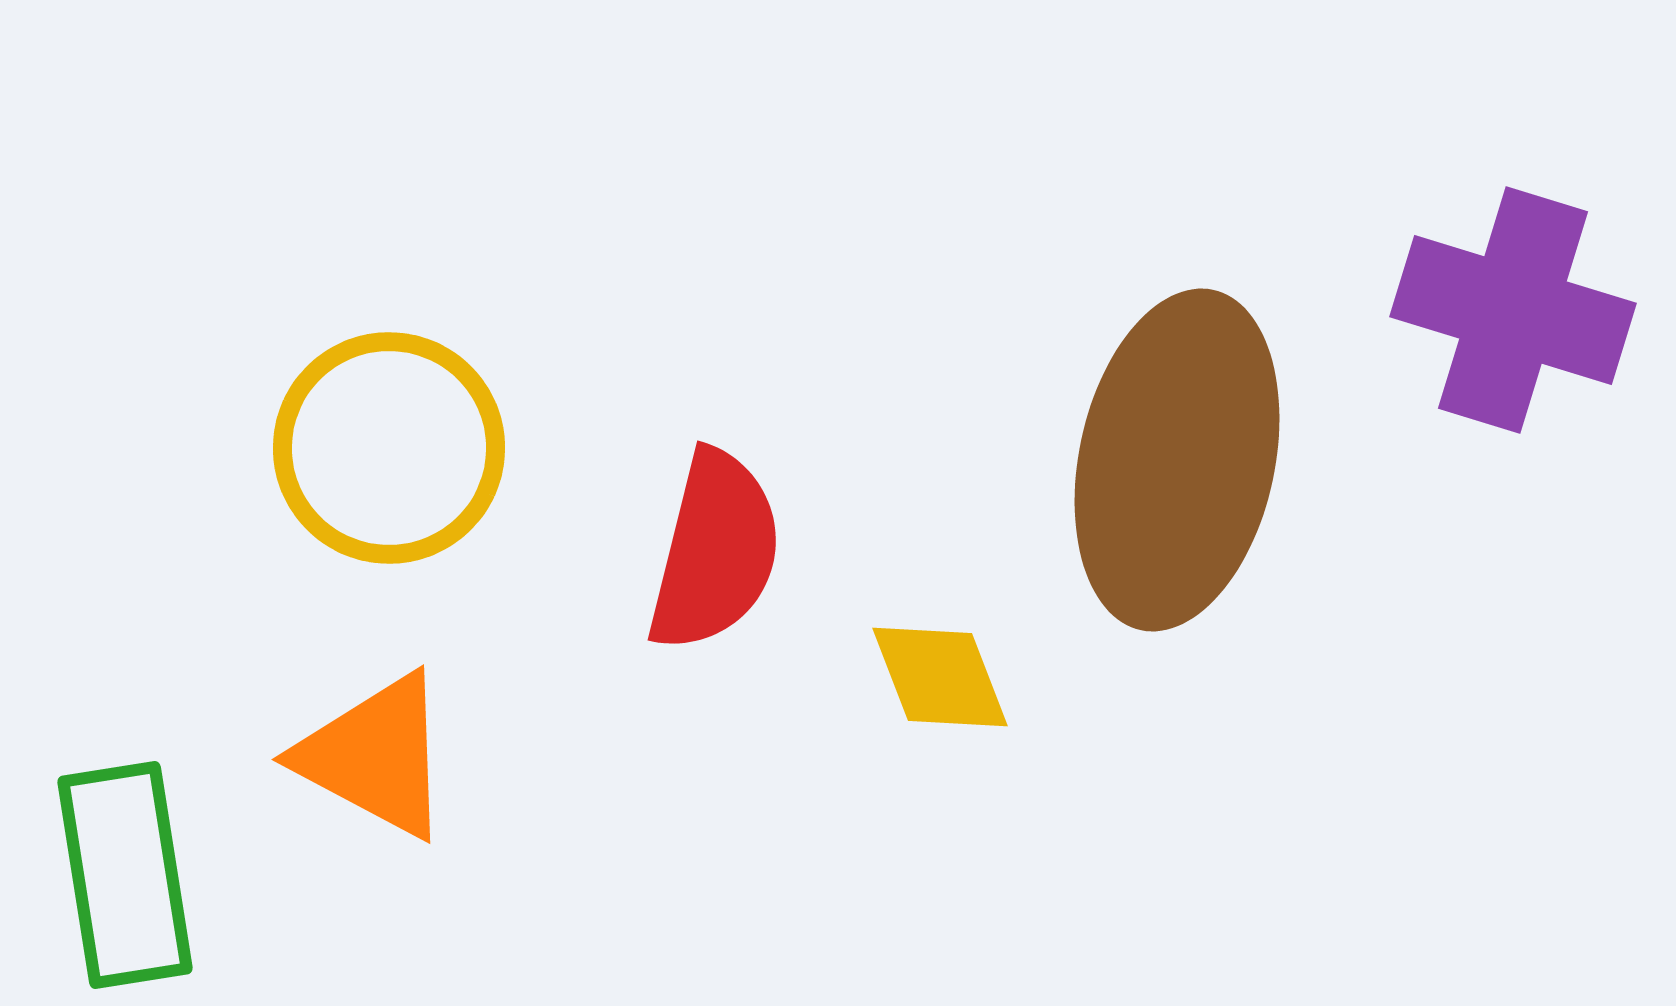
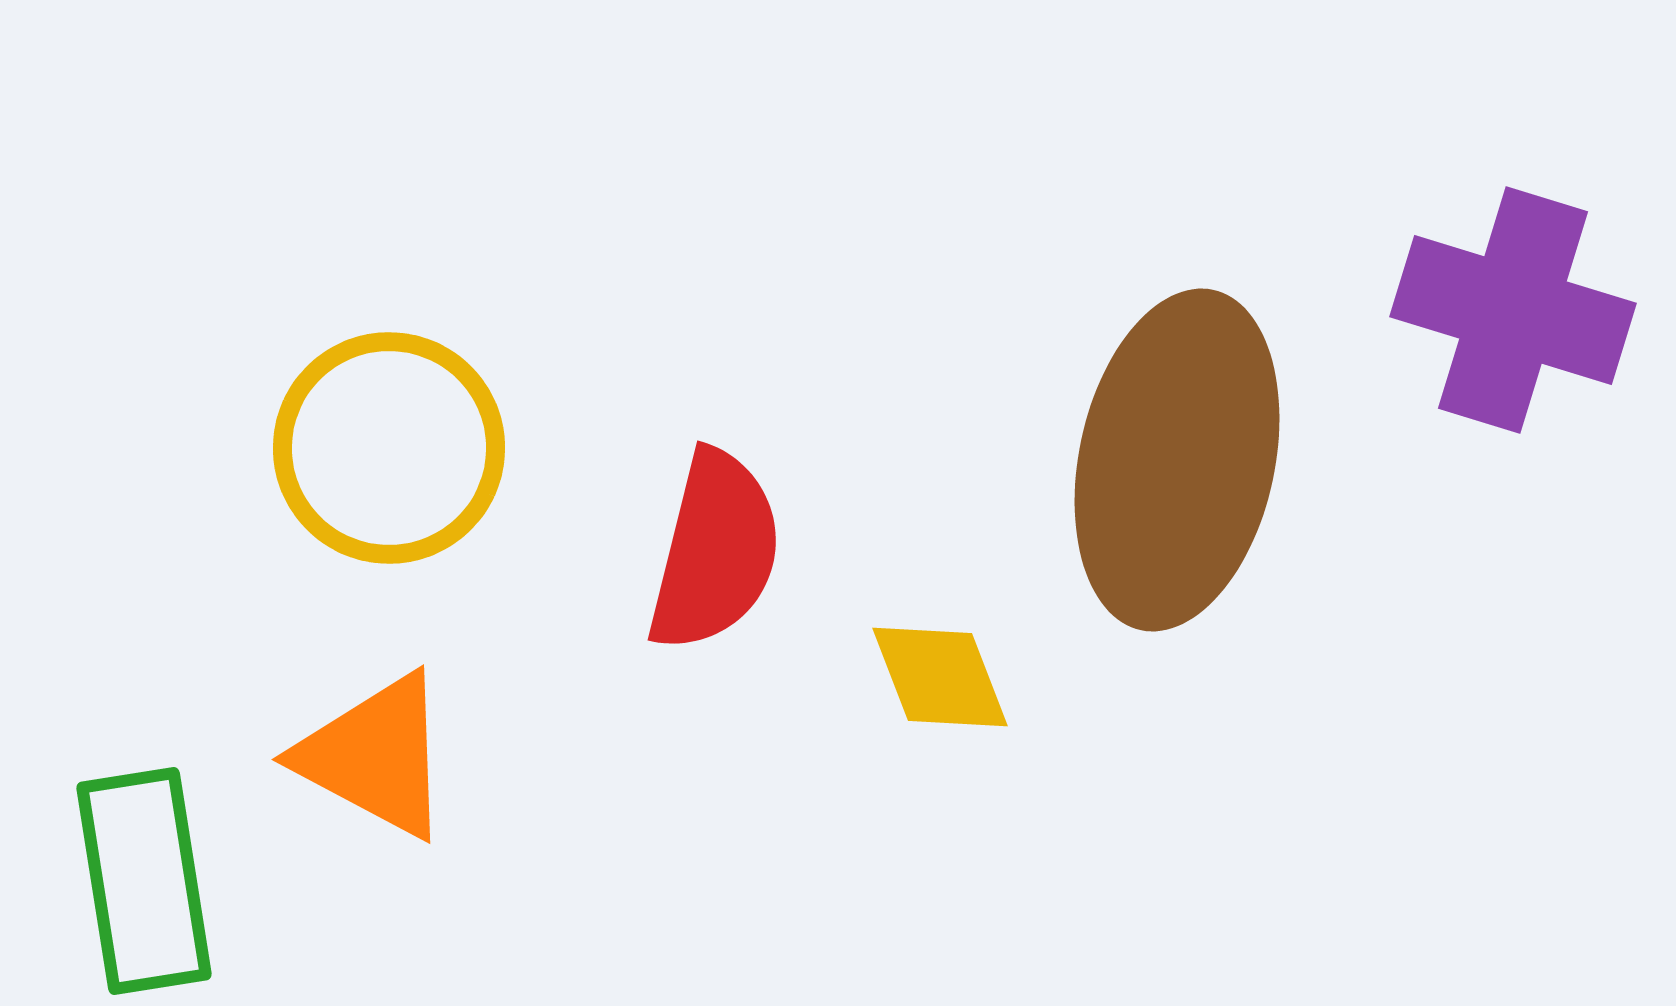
green rectangle: moved 19 px right, 6 px down
